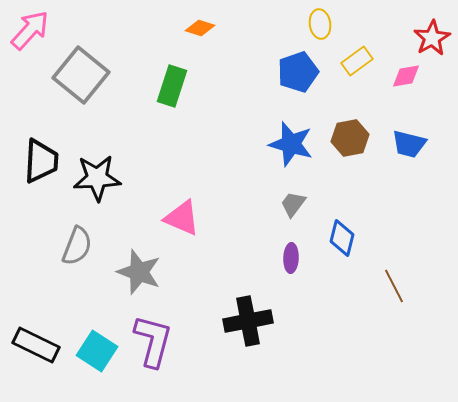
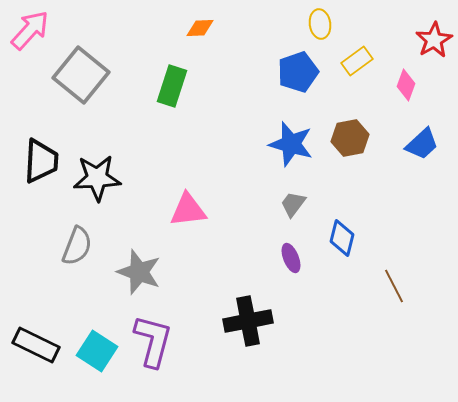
orange diamond: rotated 20 degrees counterclockwise
red star: moved 2 px right, 2 px down
pink diamond: moved 9 px down; rotated 60 degrees counterclockwise
blue trapezoid: moved 13 px right; rotated 57 degrees counterclockwise
pink triangle: moved 6 px right, 8 px up; rotated 30 degrees counterclockwise
purple ellipse: rotated 24 degrees counterclockwise
